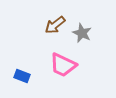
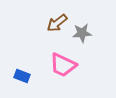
brown arrow: moved 2 px right, 2 px up
gray star: rotated 30 degrees counterclockwise
